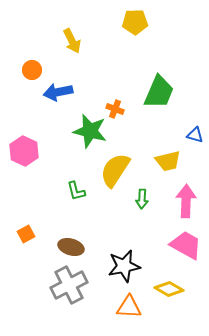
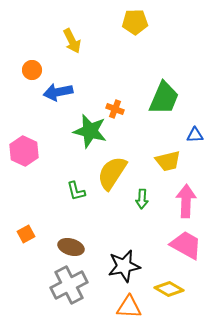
green trapezoid: moved 5 px right, 6 px down
blue triangle: rotated 18 degrees counterclockwise
yellow semicircle: moved 3 px left, 3 px down
